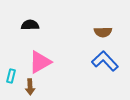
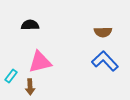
pink triangle: rotated 15 degrees clockwise
cyan rectangle: rotated 24 degrees clockwise
